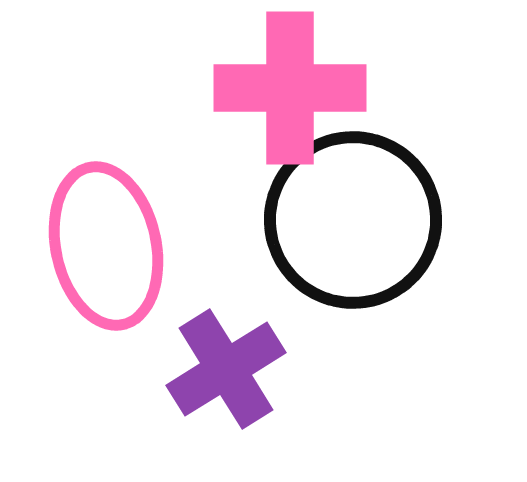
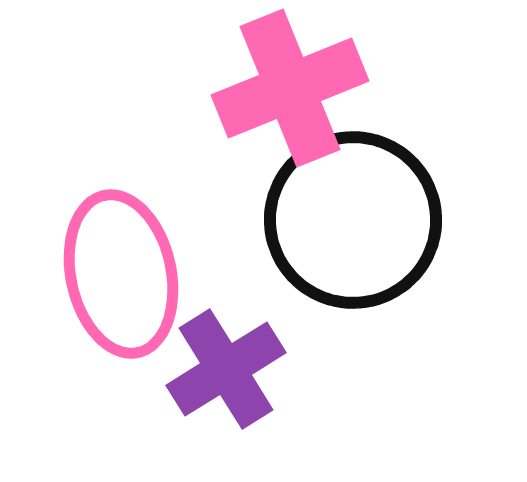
pink cross: rotated 22 degrees counterclockwise
pink ellipse: moved 15 px right, 28 px down
